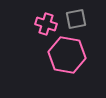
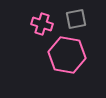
pink cross: moved 4 px left
